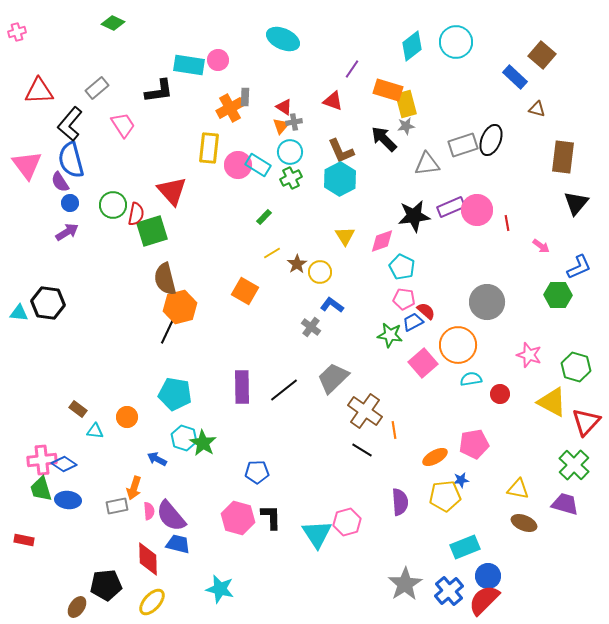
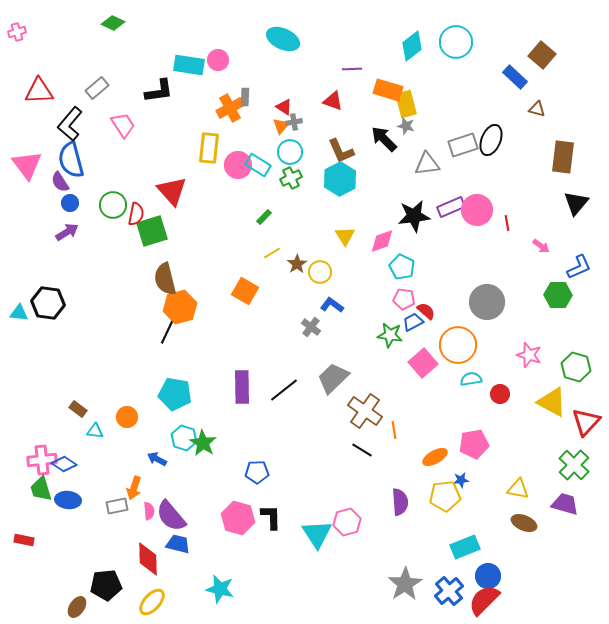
purple line at (352, 69): rotated 54 degrees clockwise
gray star at (406, 126): rotated 24 degrees clockwise
